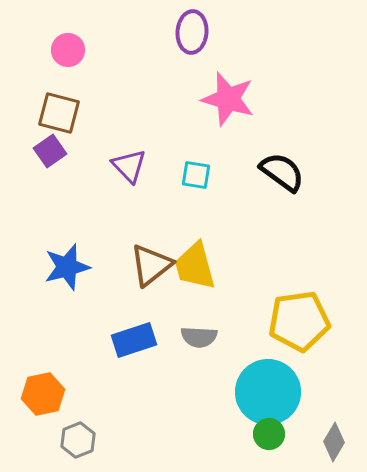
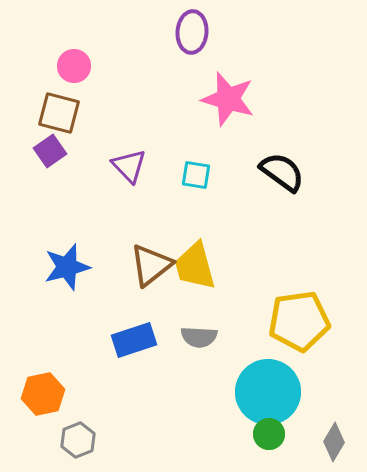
pink circle: moved 6 px right, 16 px down
